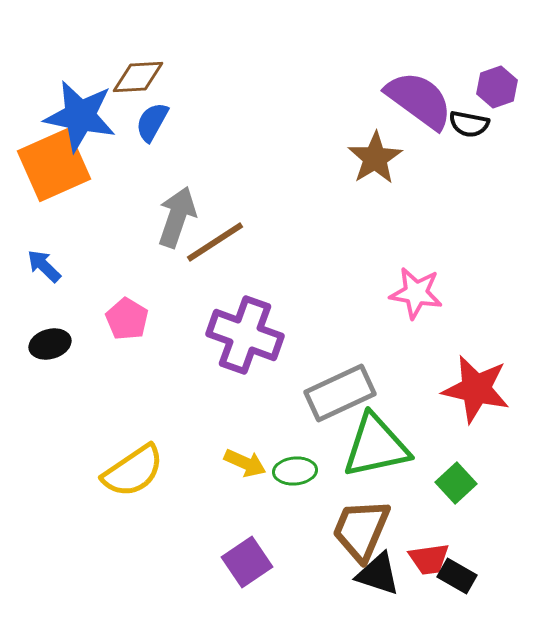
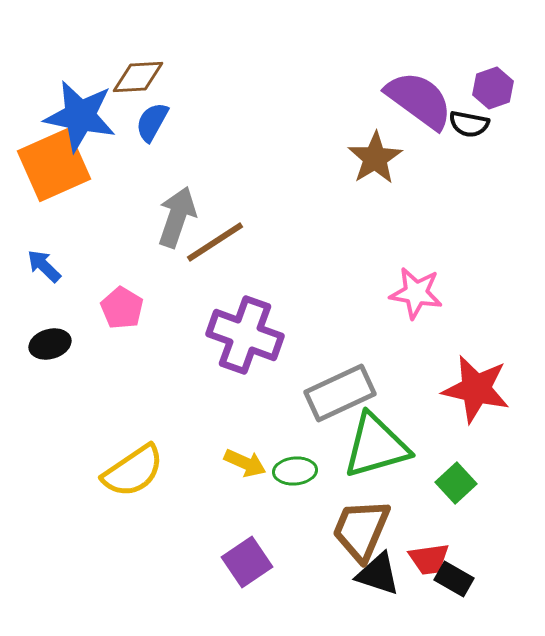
purple hexagon: moved 4 px left, 1 px down
pink pentagon: moved 5 px left, 11 px up
green triangle: rotated 4 degrees counterclockwise
black rectangle: moved 3 px left, 3 px down
